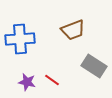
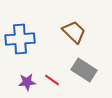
brown trapezoid: moved 1 px right, 2 px down; rotated 115 degrees counterclockwise
gray rectangle: moved 10 px left, 4 px down
purple star: rotated 18 degrees counterclockwise
